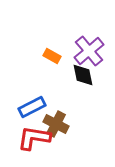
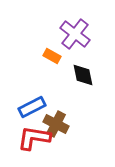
purple cross: moved 14 px left, 17 px up; rotated 12 degrees counterclockwise
